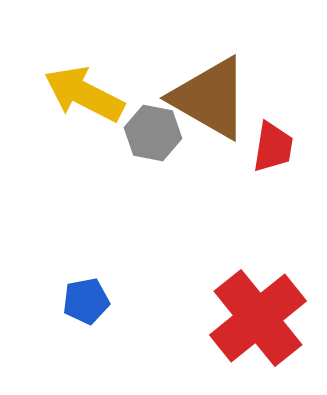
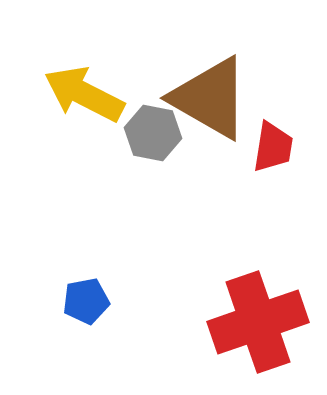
red cross: moved 4 px down; rotated 20 degrees clockwise
